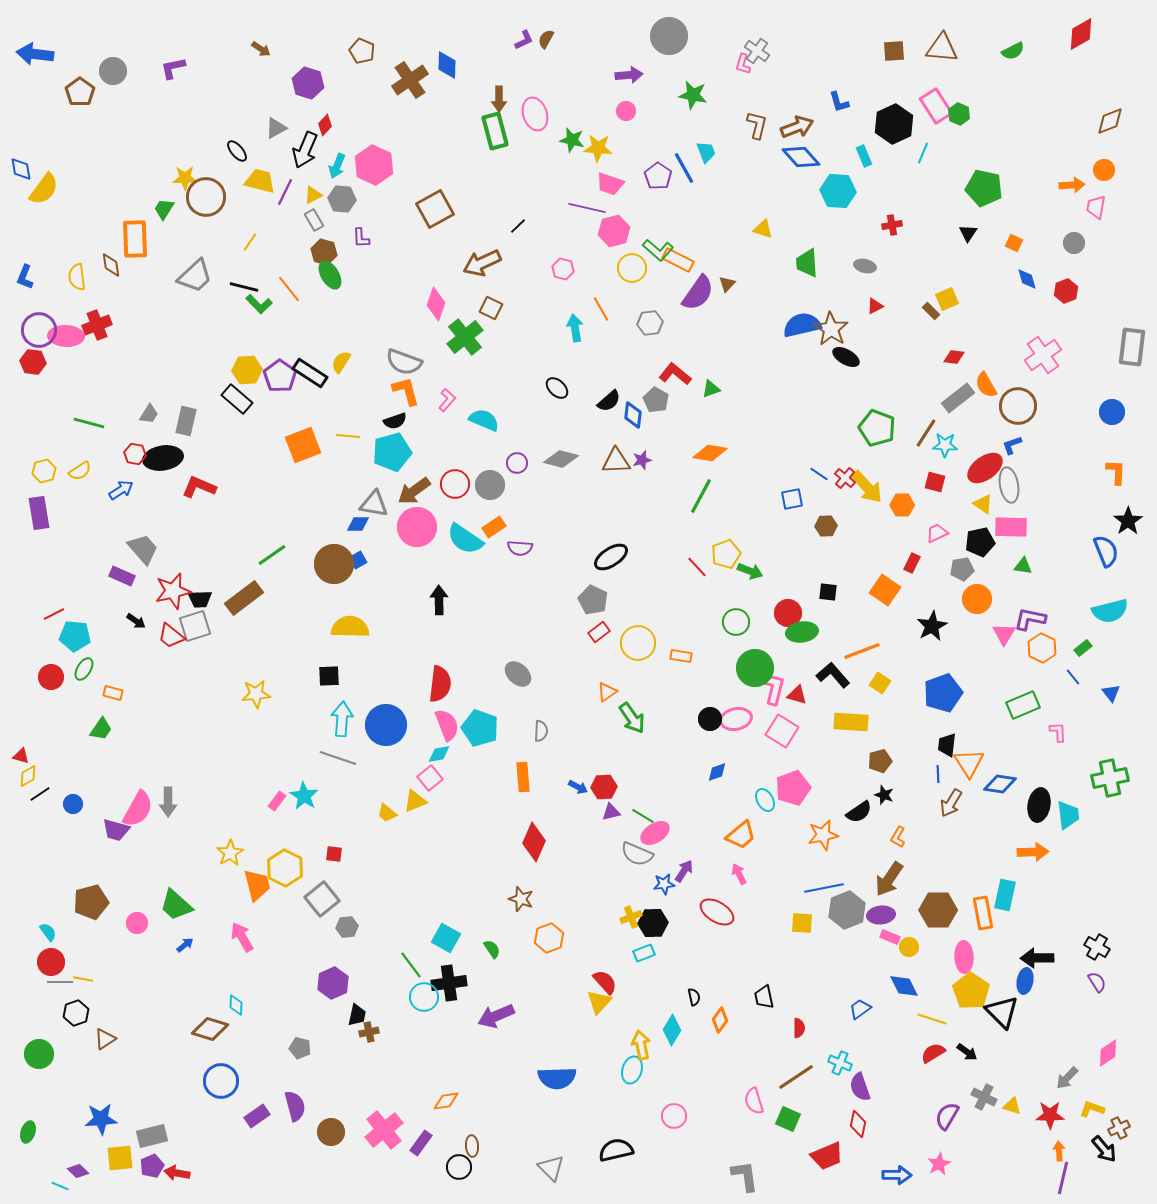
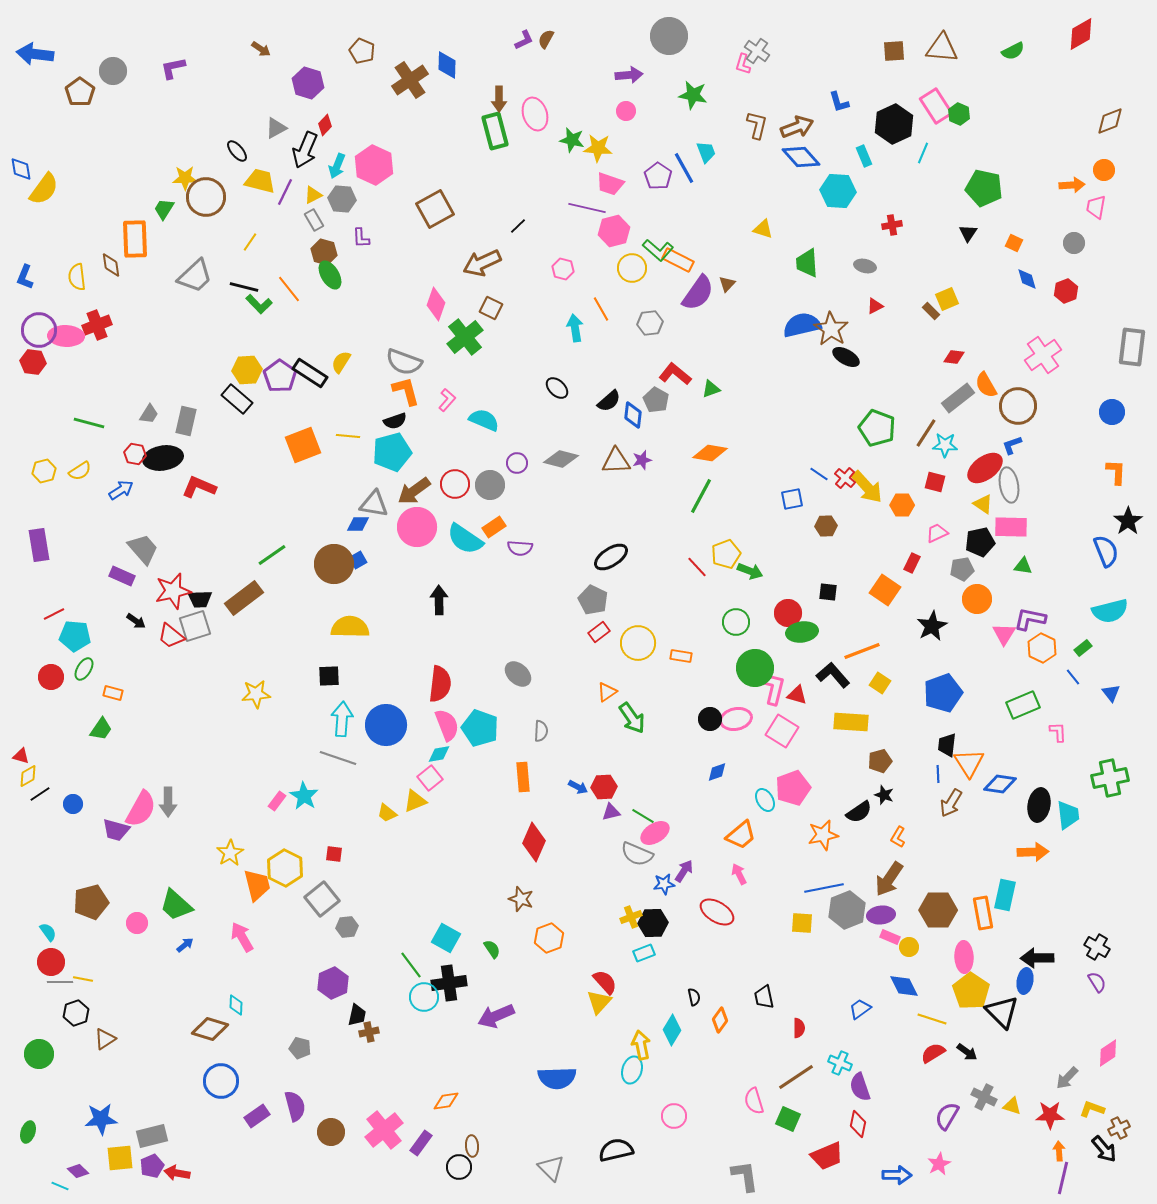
purple rectangle at (39, 513): moved 32 px down
pink semicircle at (138, 809): moved 3 px right
